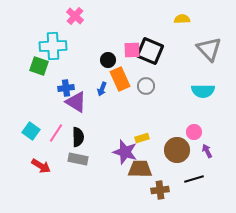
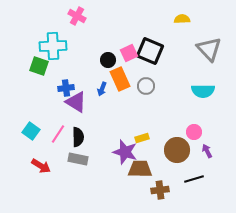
pink cross: moved 2 px right; rotated 12 degrees counterclockwise
pink square: moved 3 px left, 3 px down; rotated 24 degrees counterclockwise
pink line: moved 2 px right, 1 px down
